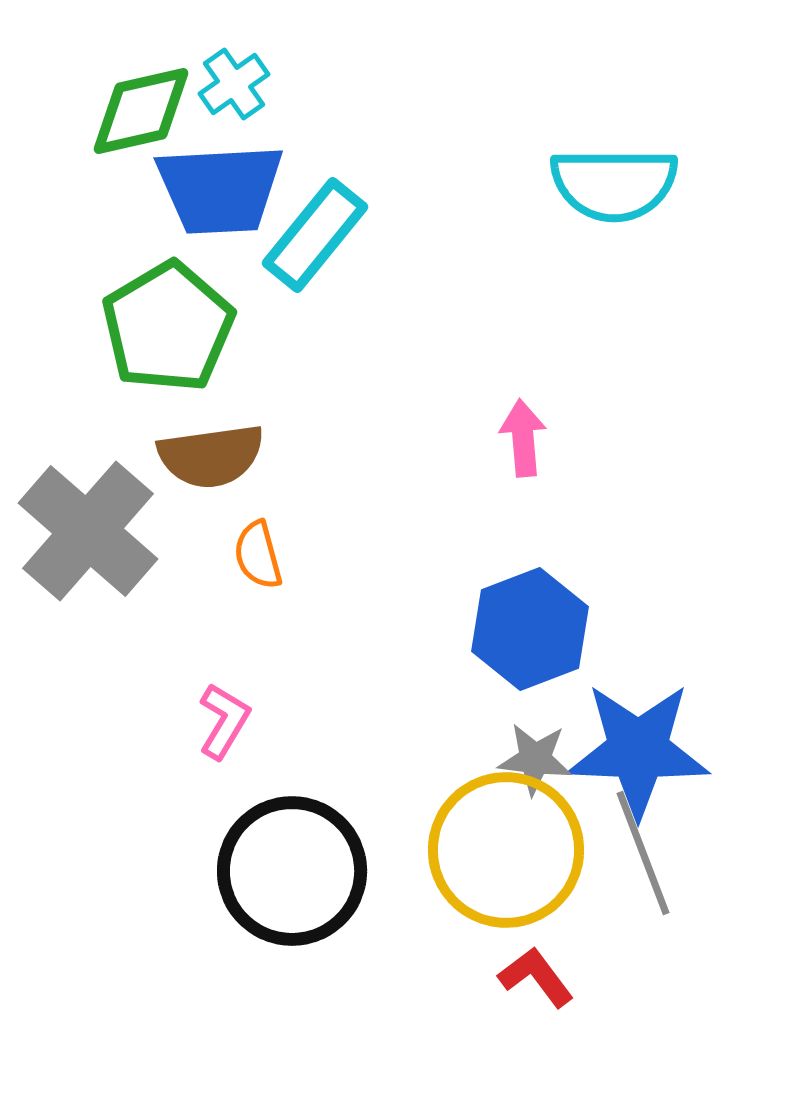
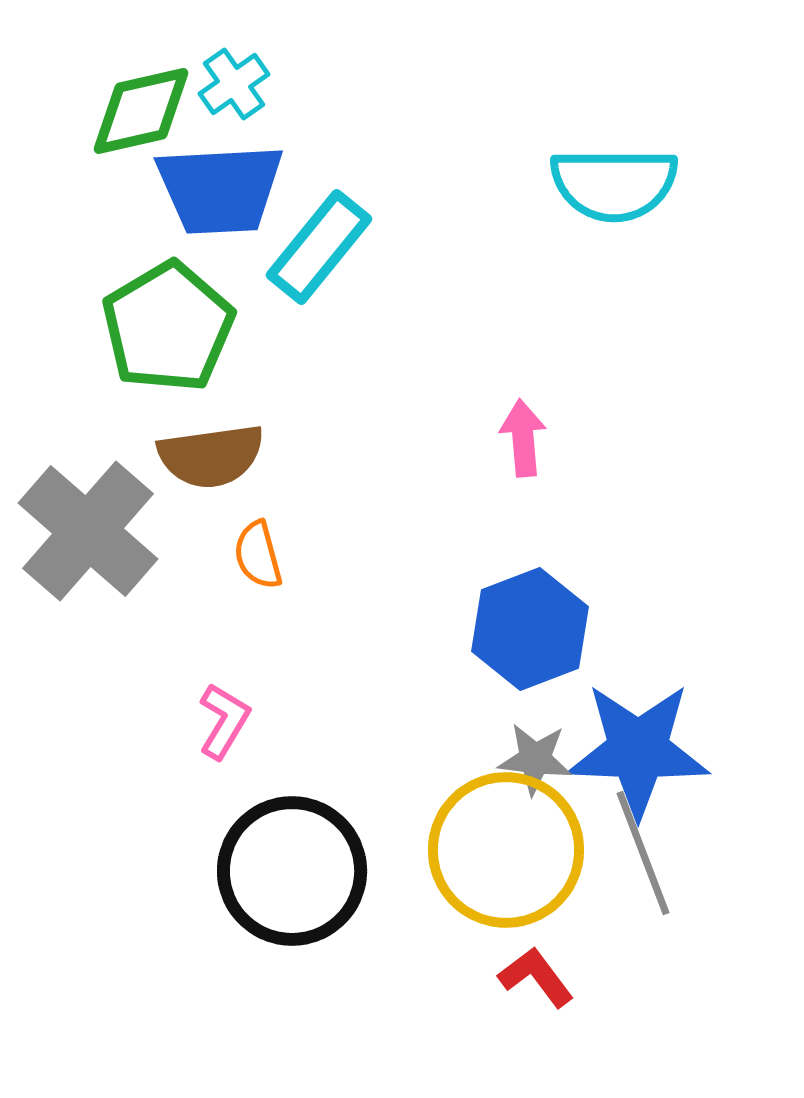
cyan rectangle: moved 4 px right, 12 px down
